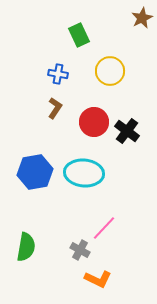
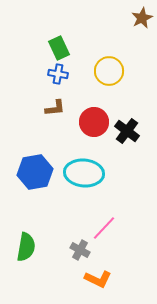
green rectangle: moved 20 px left, 13 px down
yellow circle: moved 1 px left
brown L-shape: rotated 50 degrees clockwise
